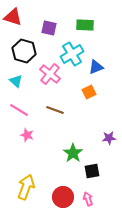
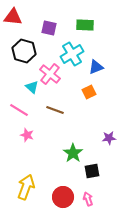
red triangle: rotated 12 degrees counterclockwise
cyan triangle: moved 16 px right, 6 px down
